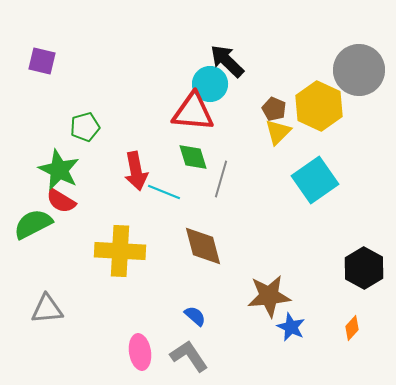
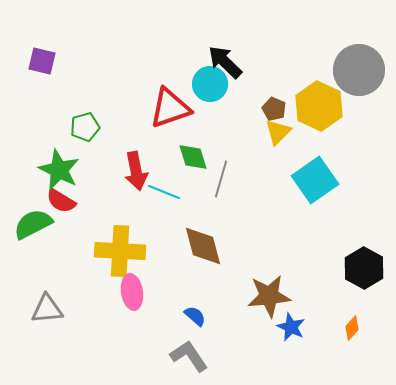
black arrow: moved 2 px left, 1 px down
red triangle: moved 23 px left, 4 px up; rotated 24 degrees counterclockwise
pink ellipse: moved 8 px left, 60 px up
